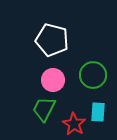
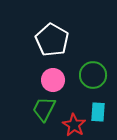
white pentagon: rotated 16 degrees clockwise
red star: moved 1 px down
